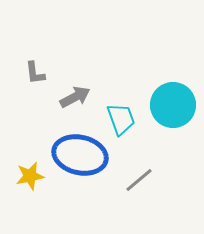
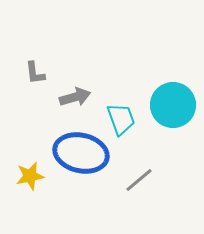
gray arrow: rotated 12 degrees clockwise
blue ellipse: moved 1 px right, 2 px up
